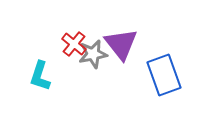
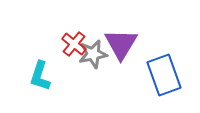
purple triangle: rotated 9 degrees clockwise
